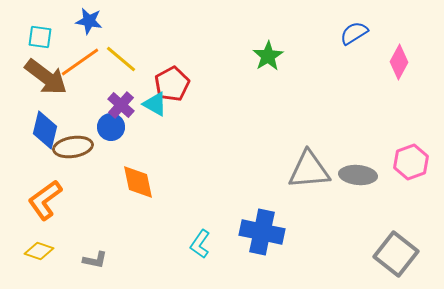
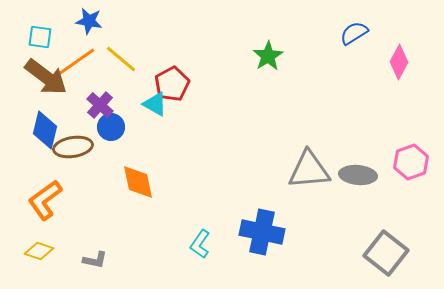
orange line: moved 4 px left
purple cross: moved 21 px left
gray square: moved 10 px left, 1 px up
